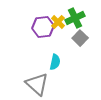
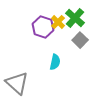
green cross: rotated 24 degrees counterclockwise
purple hexagon: rotated 25 degrees clockwise
gray square: moved 2 px down
gray triangle: moved 20 px left, 1 px up
